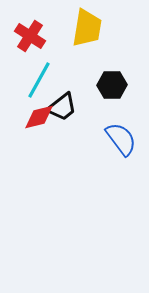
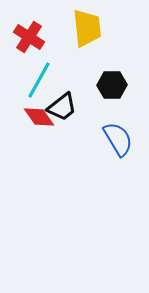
yellow trapezoid: rotated 15 degrees counterclockwise
red cross: moved 1 px left, 1 px down
red diamond: rotated 68 degrees clockwise
blue semicircle: moved 3 px left; rotated 6 degrees clockwise
